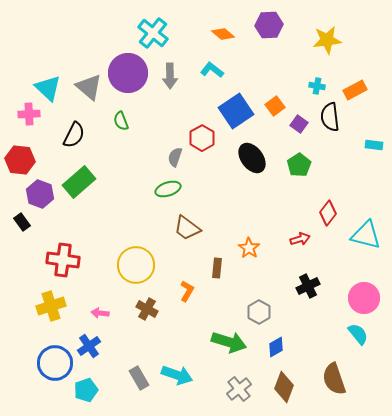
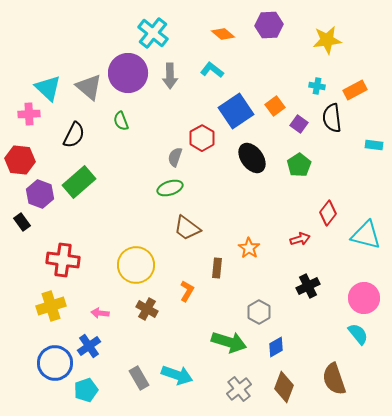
black semicircle at (330, 117): moved 2 px right, 1 px down
green ellipse at (168, 189): moved 2 px right, 1 px up
